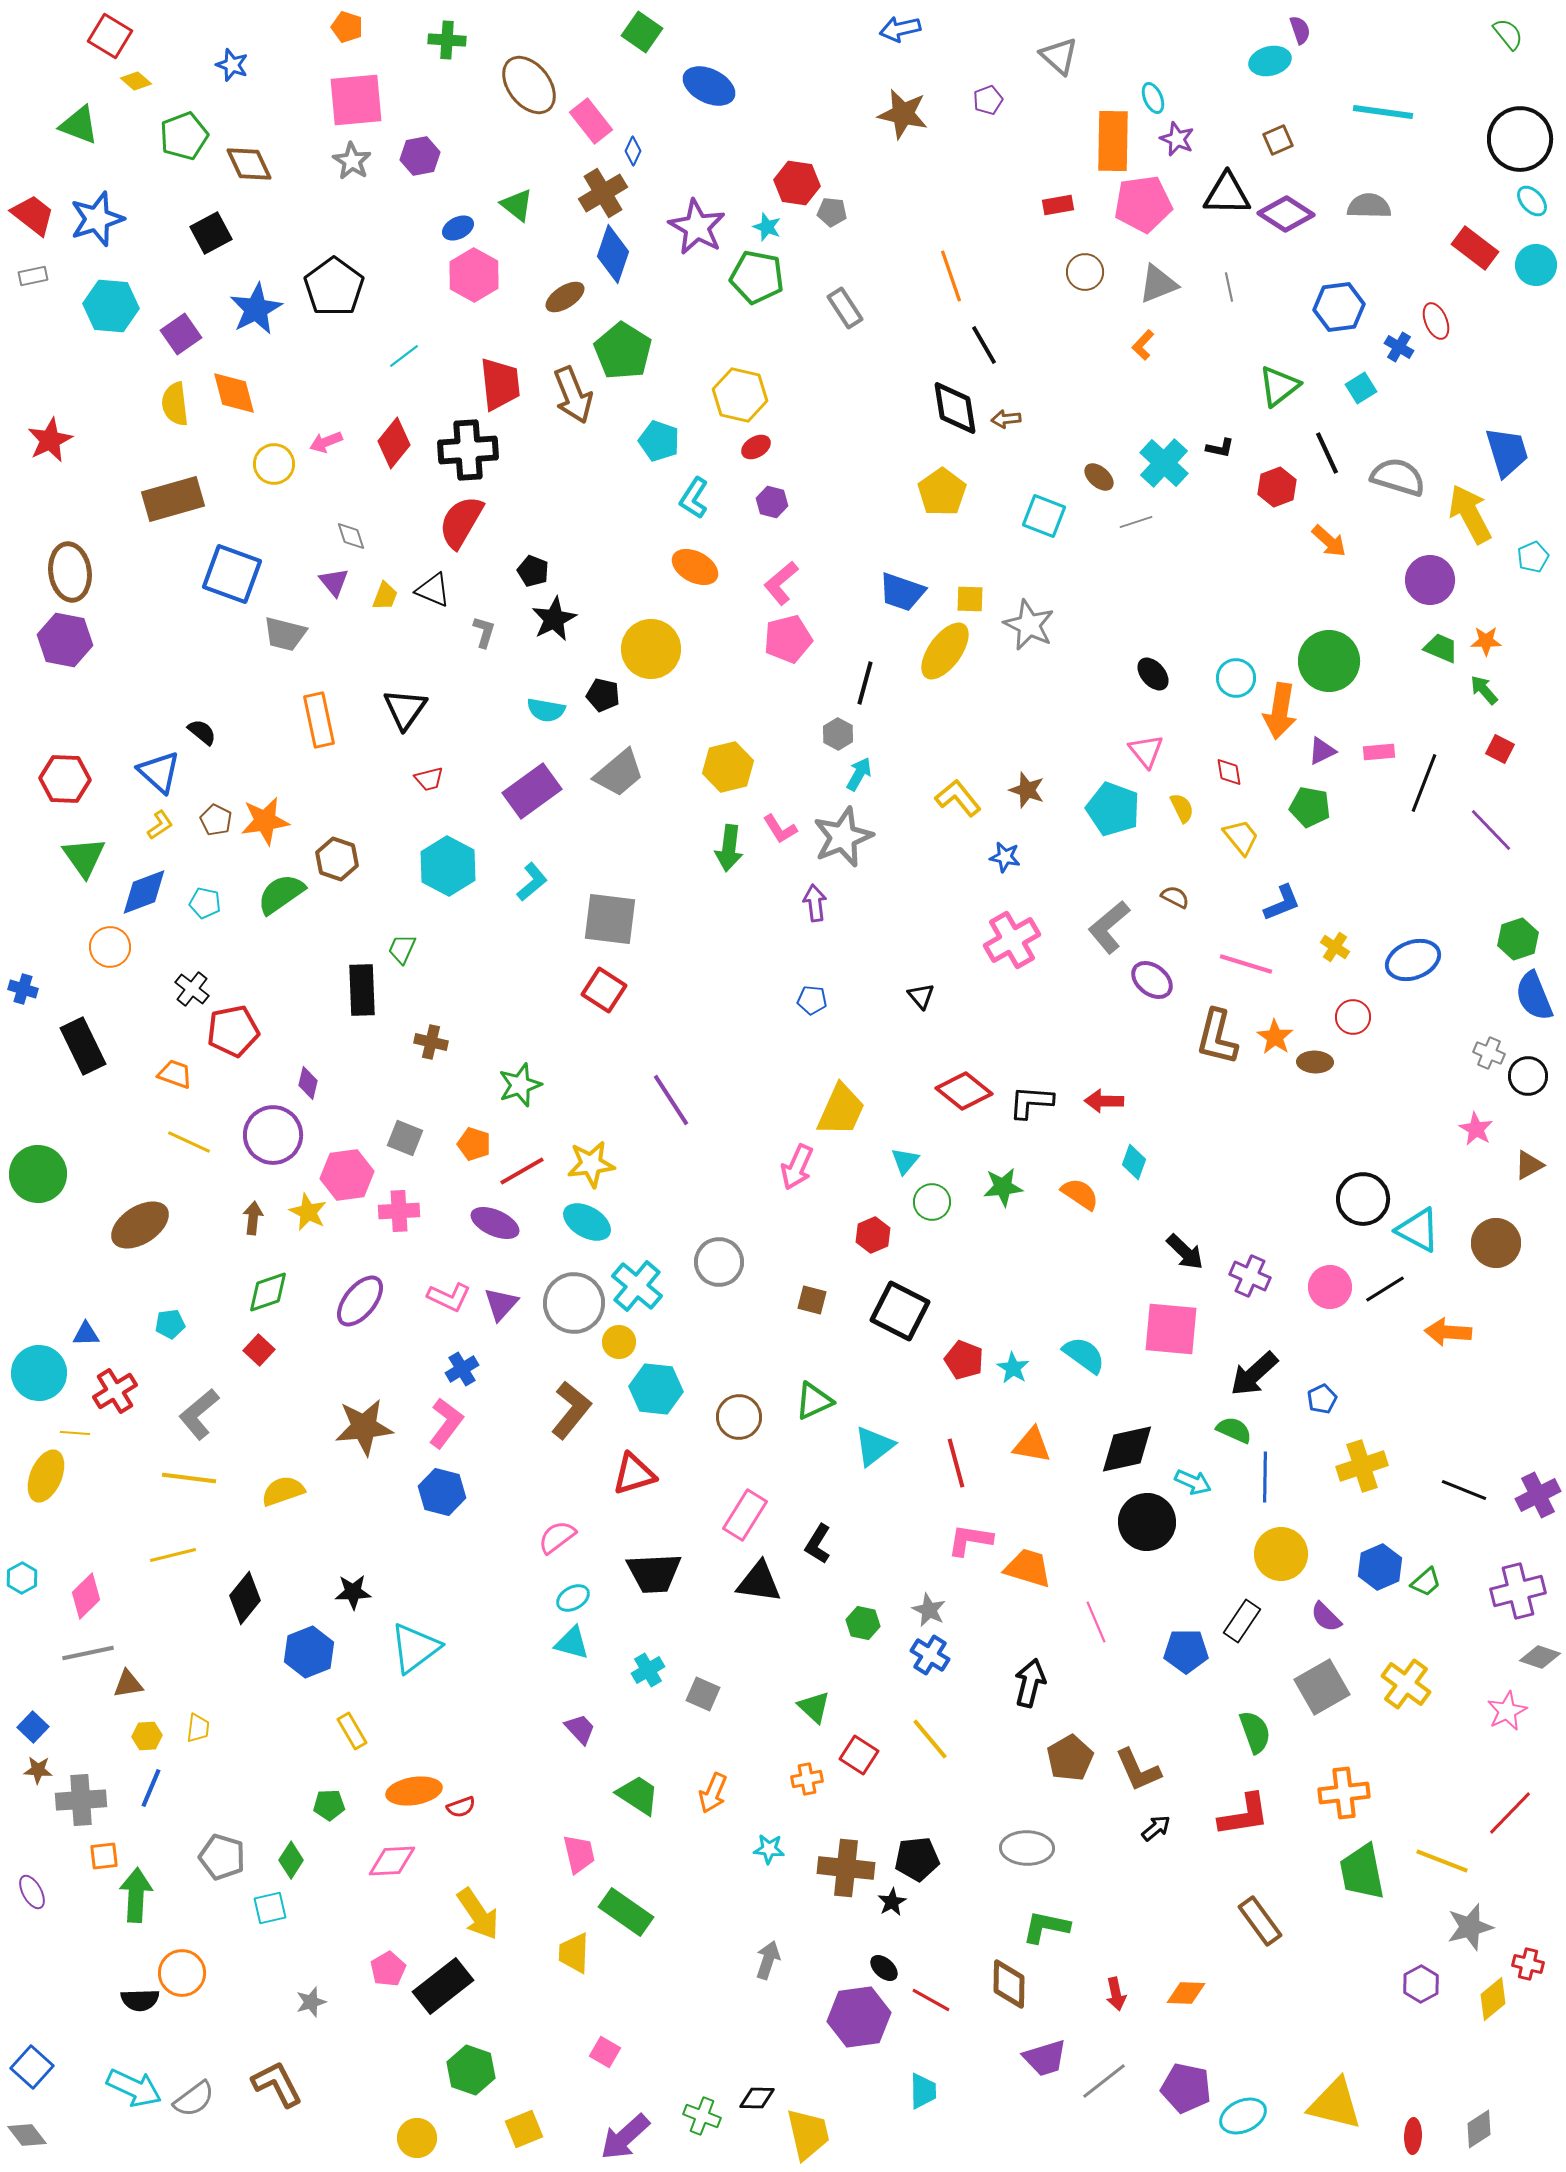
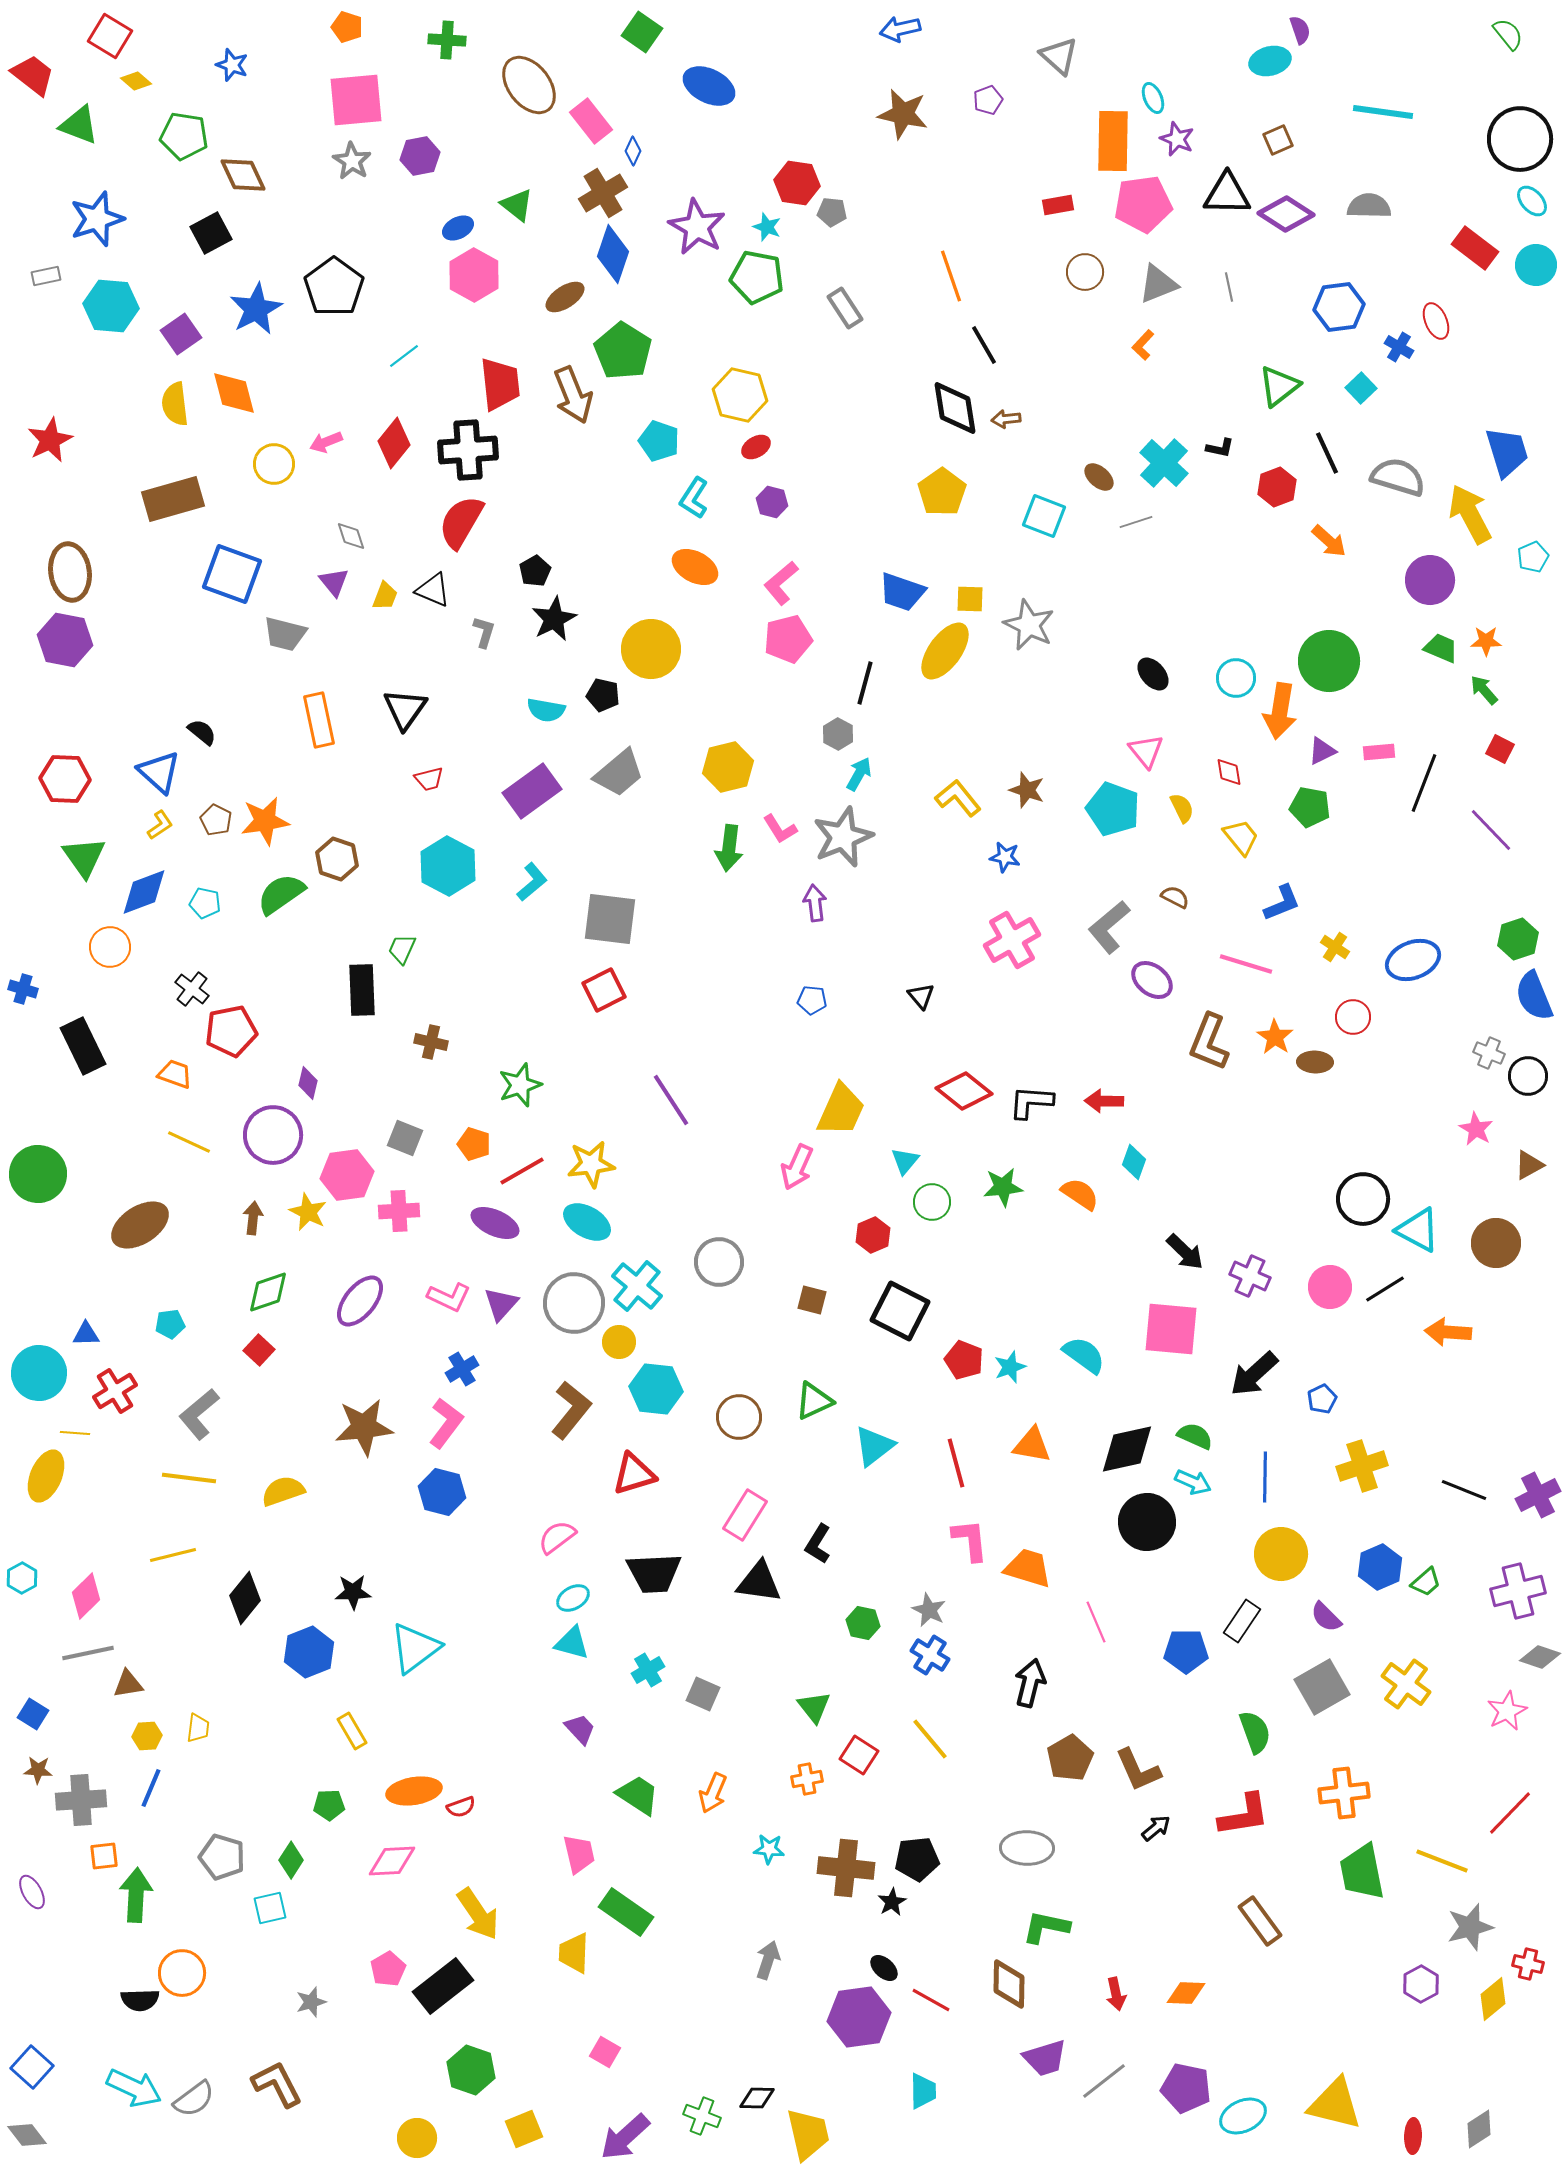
green pentagon at (184, 136): rotated 30 degrees clockwise
brown diamond at (249, 164): moved 6 px left, 11 px down
red trapezoid at (33, 215): moved 140 px up
gray rectangle at (33, 276): moved 13 px right
cyan square at (1361, 388): rotated 12 degrees counterclockwise
black pentagon at (533, 571): moved 2 px right; rotated 20 degrees clockwise
red square at (604, 990): rotated 30 degrees clockwise
red pentagon at (233, 1031): moved 2 px left
brown L-shape at (1217, 1037): moved 8 px left, 5 px down; rotated 8 degrees clockwise
cyan star at (1013, 1368): moved 3 px left, 1 px up; rotated 20 degrees clockwise
green semicircle at (1234, 1430): moved 39 px left, 6 px down
pink L-shape at (970, 1540): rotated 75 degrees clockwise
green triangle at (814, 1707): rotated 9 degrees clockwise
blue square at (33, 1727): moved 13 px up; rotated 12 degrees counterclockwise
